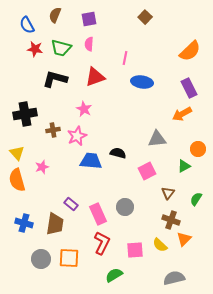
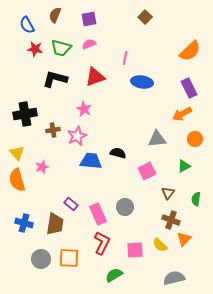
pink semicircle at (89, 44): rotated 64 degrees clockwise
orange circle at (198, 149): moved 3 px left, 10 px up
green semicircle at (196, 199): rotated 24 degrees counterclockwise
